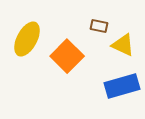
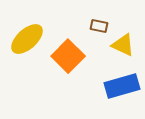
yellow ellipse: rotated 20 degrees clockwise
orange square: moved 1 px right
